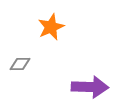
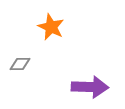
orange star: rotated 24 degrees counterclockwise
